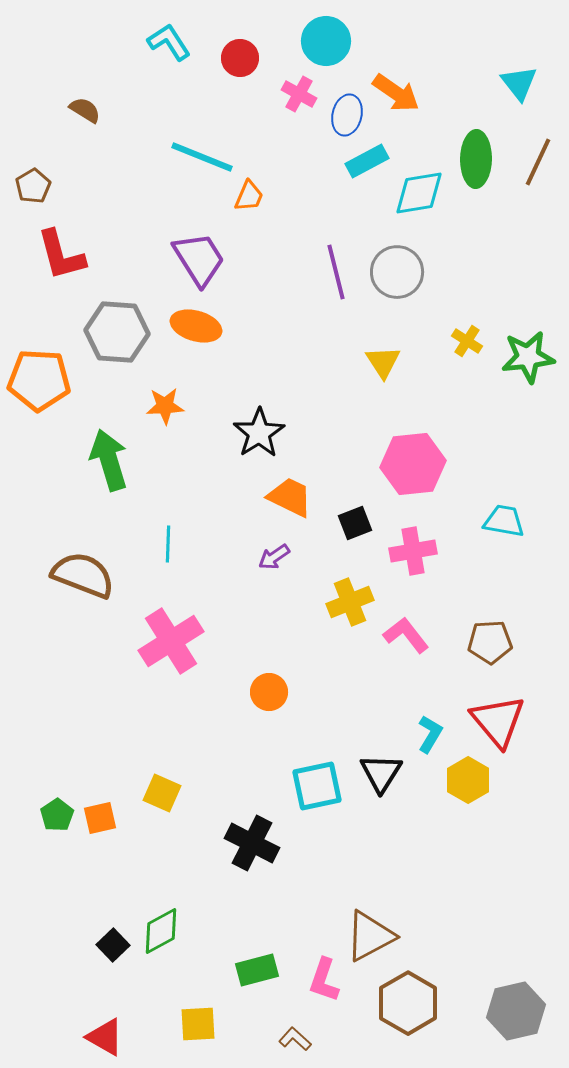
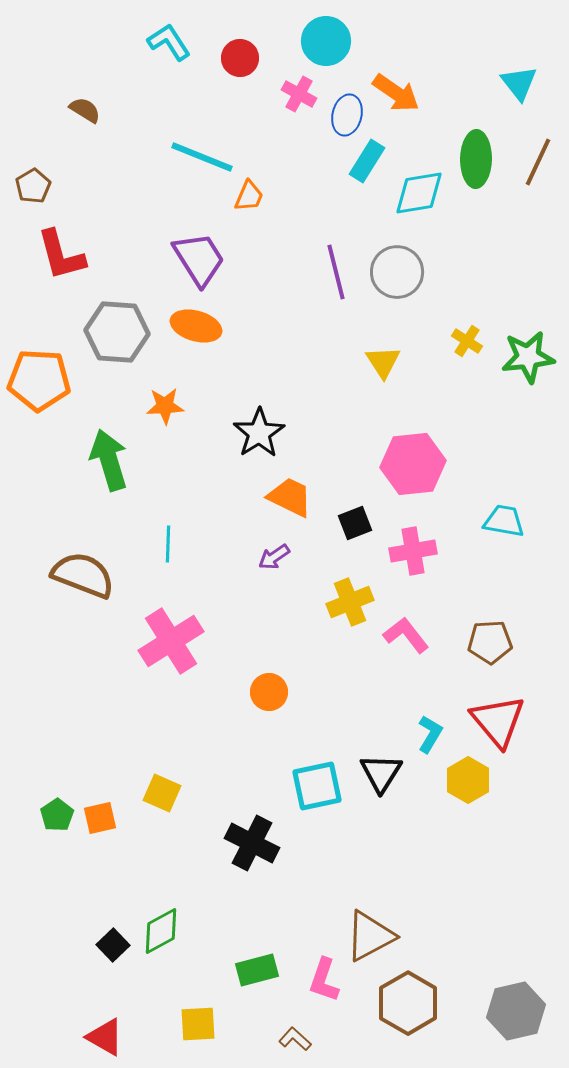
cyan rectangle at (367, 161): rotated 30 degrees counterclockwise
